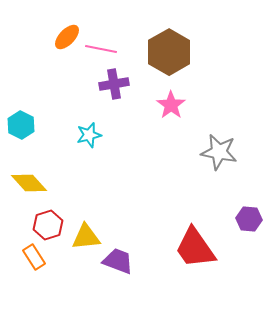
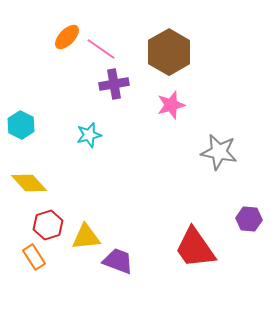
pink line: rotated 24 degrees clockwise
pink star: rotated 20 degrees clockwise
